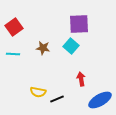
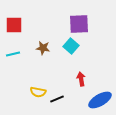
red square: moved 2 px up; rotated 36 degrees clockwise
cyan line: rotated 16 degrees counterclockwise
